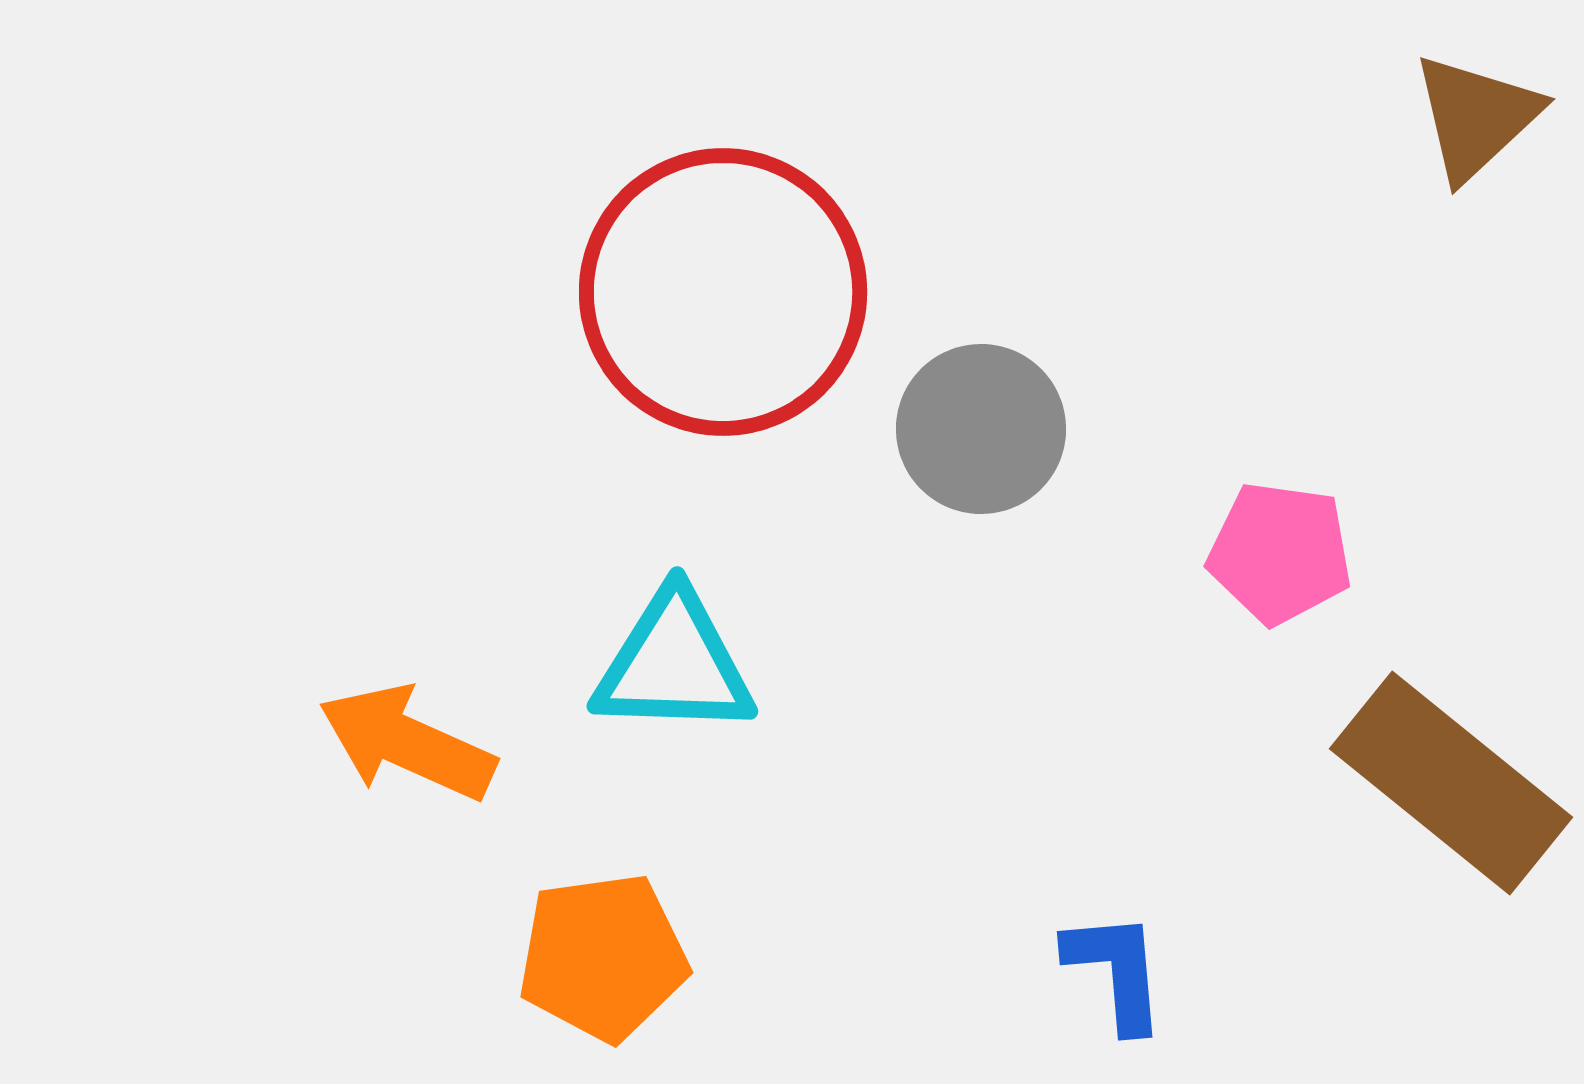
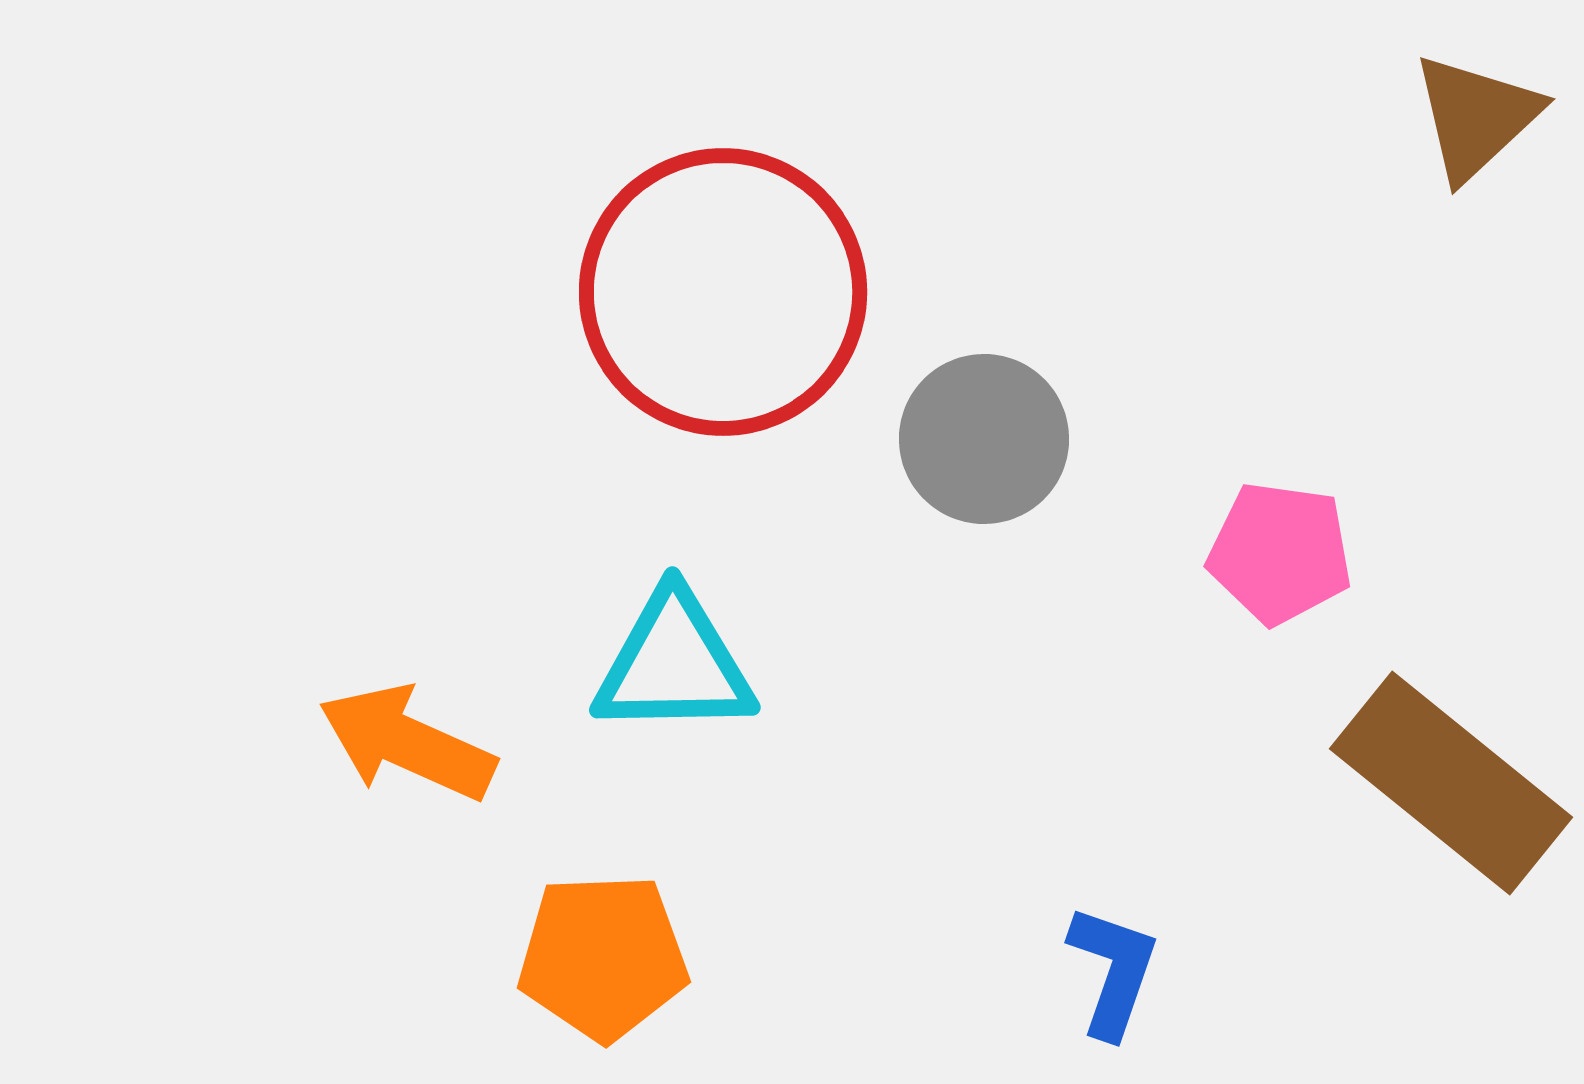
gray circle: moved 3 px right, 10 px down
cyan triangle: rotated 3 degrees counterclockwise
orange pentagon: rotated 6 degrees clockwise
blue L-shape: moved 3 px left; rotated 24 degrees clockwise
